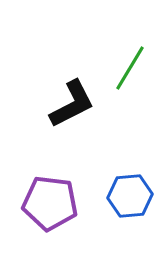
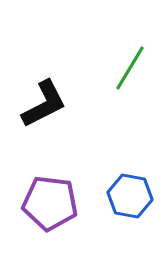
black L-shape: moved 28 px left
blue hexagon: rotated 15 degrees clockwise
